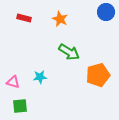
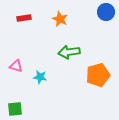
red rectangle: rotated 24 degrees counterclockwise
green arrow: rotated 140 degrees clockwise
cyan star: rotated 16 degrees clockwise
pink triangle: moved 3 px right, 16 px up
green square: moved 5 px left, 3 px down
